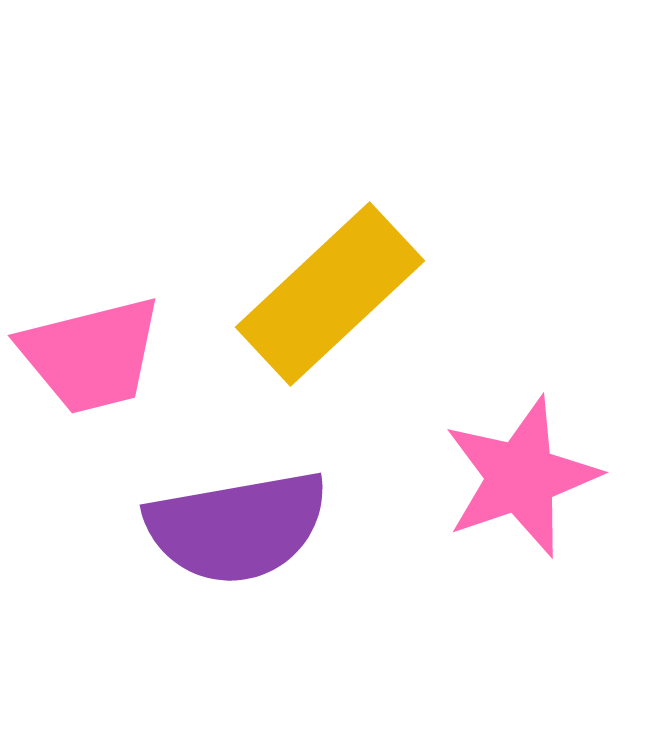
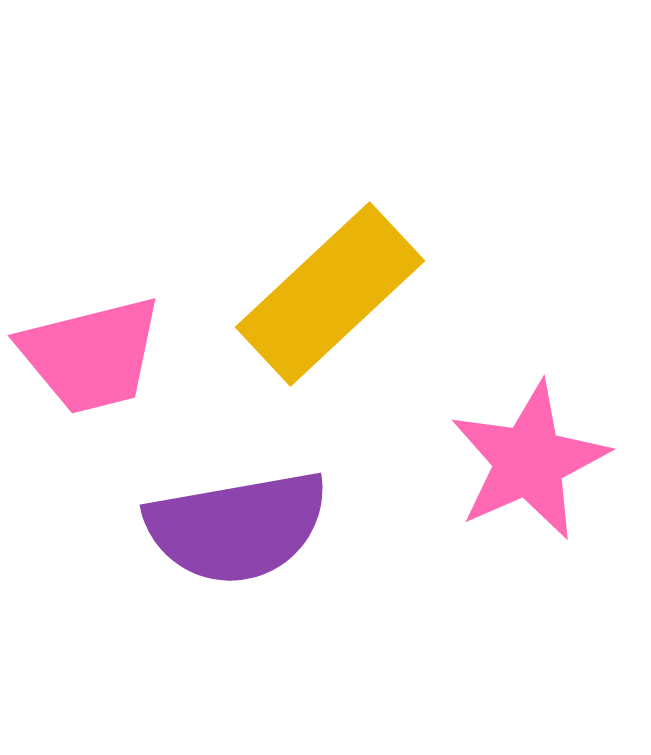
pink star: moved 8 px right, 16 px up; rotated 5 degrees counterclockwise
